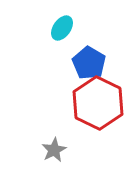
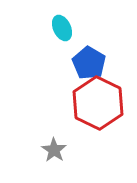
cyan ellipse: rotated 60 degrees counterclockwise
gray star: rotated 10 degrees counterclockwise
